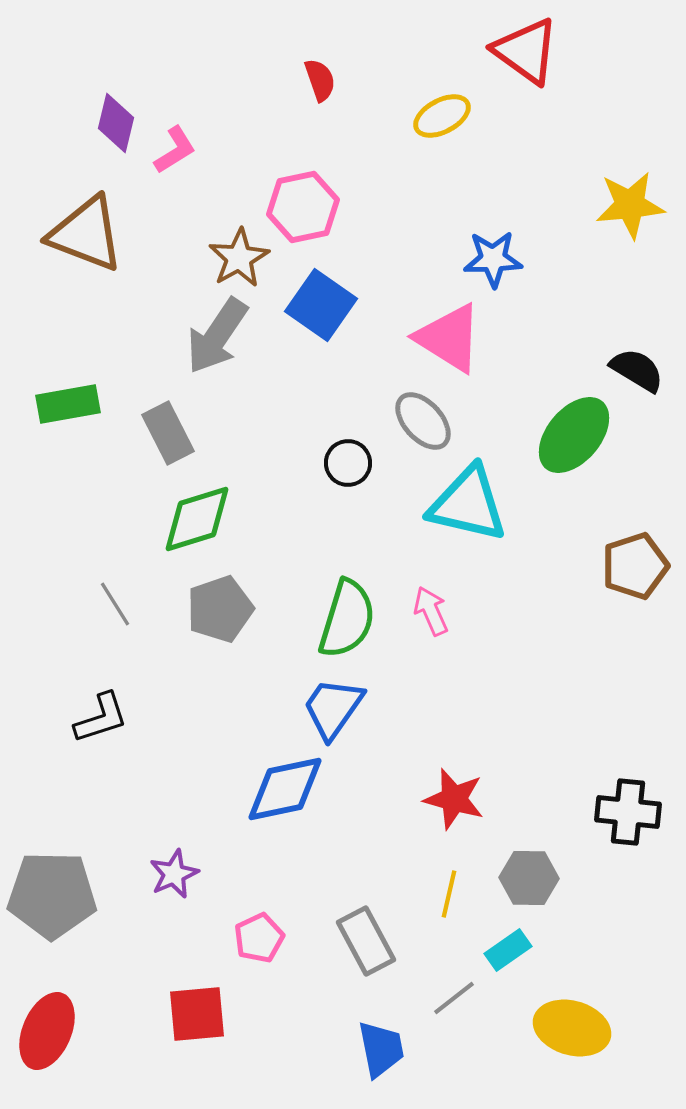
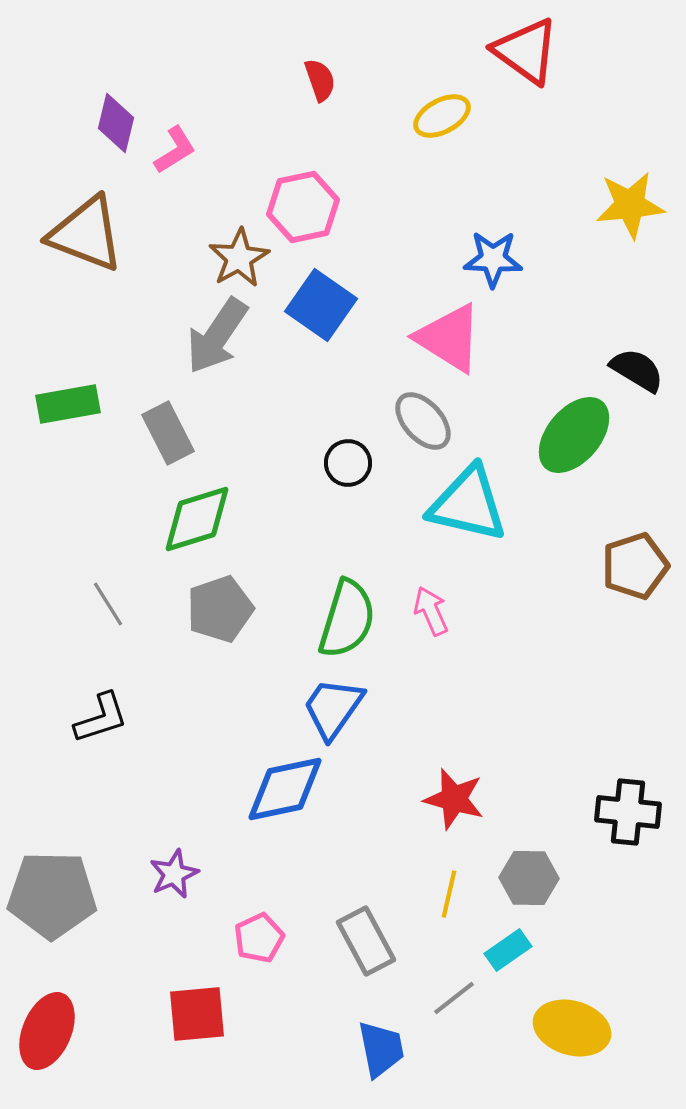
blue star at (493, 259): rotated 4 degrees clockwise
gray line at (115, 604): moved 7 px left
